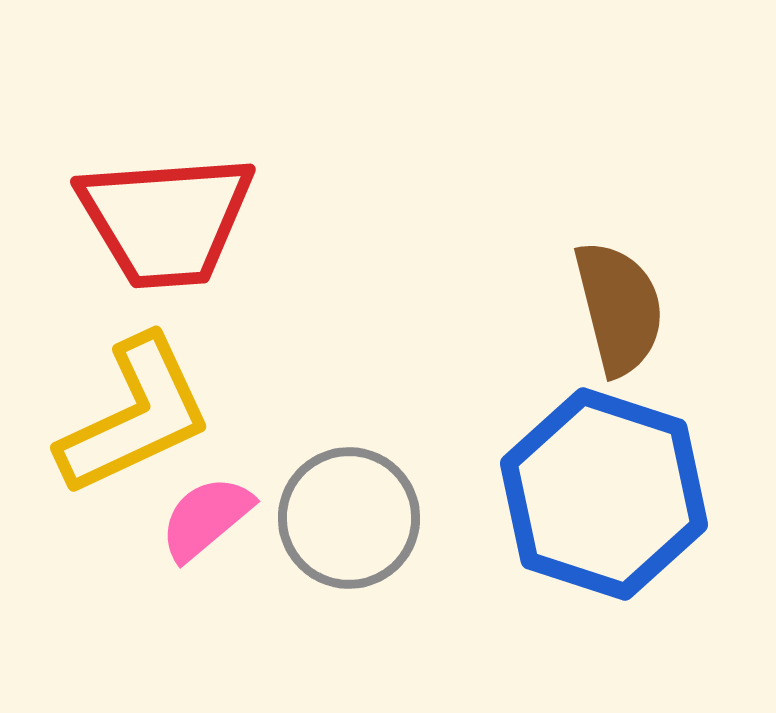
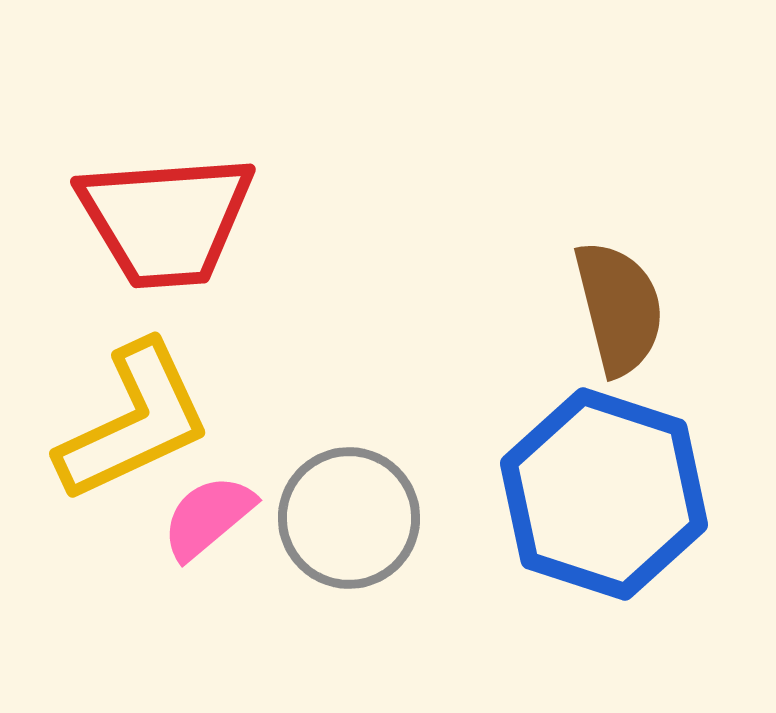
yellow L-shape: moved 1 px left, 6 px down
pink semicircle: moved 2 px right, 1 px up
